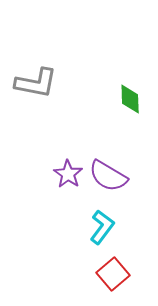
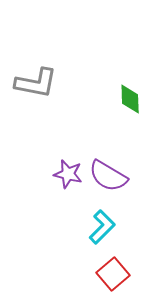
purple star: rotated 20 degrees counterclockwise
cyan L-shape: rotated 8 degrees clockwise
